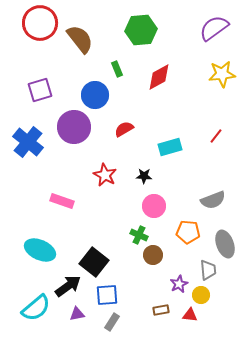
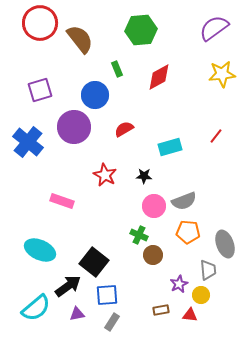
gray semicircle: moved 29 px left, 1 px down
